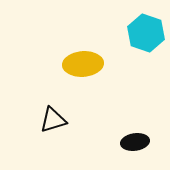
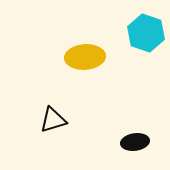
yellow ellipse: moved 2 px right, 7 px up
